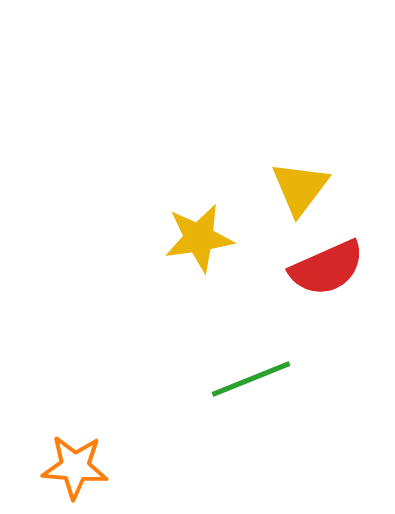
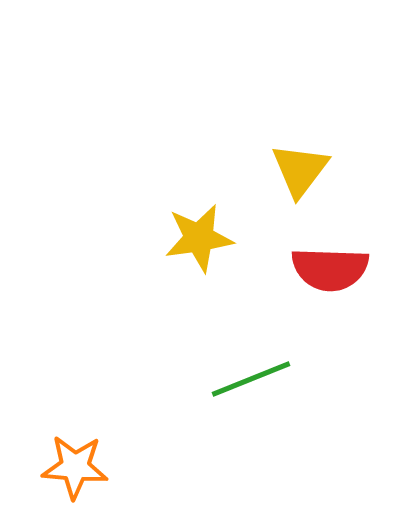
yellow triangle: moved 18 px up
red semicircle: moved 3 px right, 1 px down; rotated 26 degrees clockwise
